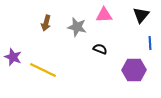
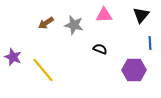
brown arrow: rotated 42 degrees clockwise
gray star: moved 3 px left, 2 px up
yellow line: rotated 24 degrees clockwise
